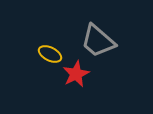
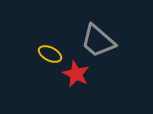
red star: rotated 20 degrees counterclockwise
